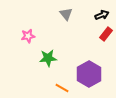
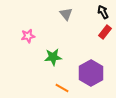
black arrow: moved 1 px right, 3 px up; rotated 96 degrees counterclockwise
red rectangle: moved 1 px left, 2 px up
green star: moved 5 px right, 1 px up
purple hexagon: moved 2 px right, 1 px up
